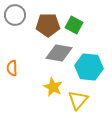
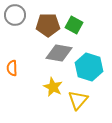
cyan hexagon: rotated 12 degrees clockwise
